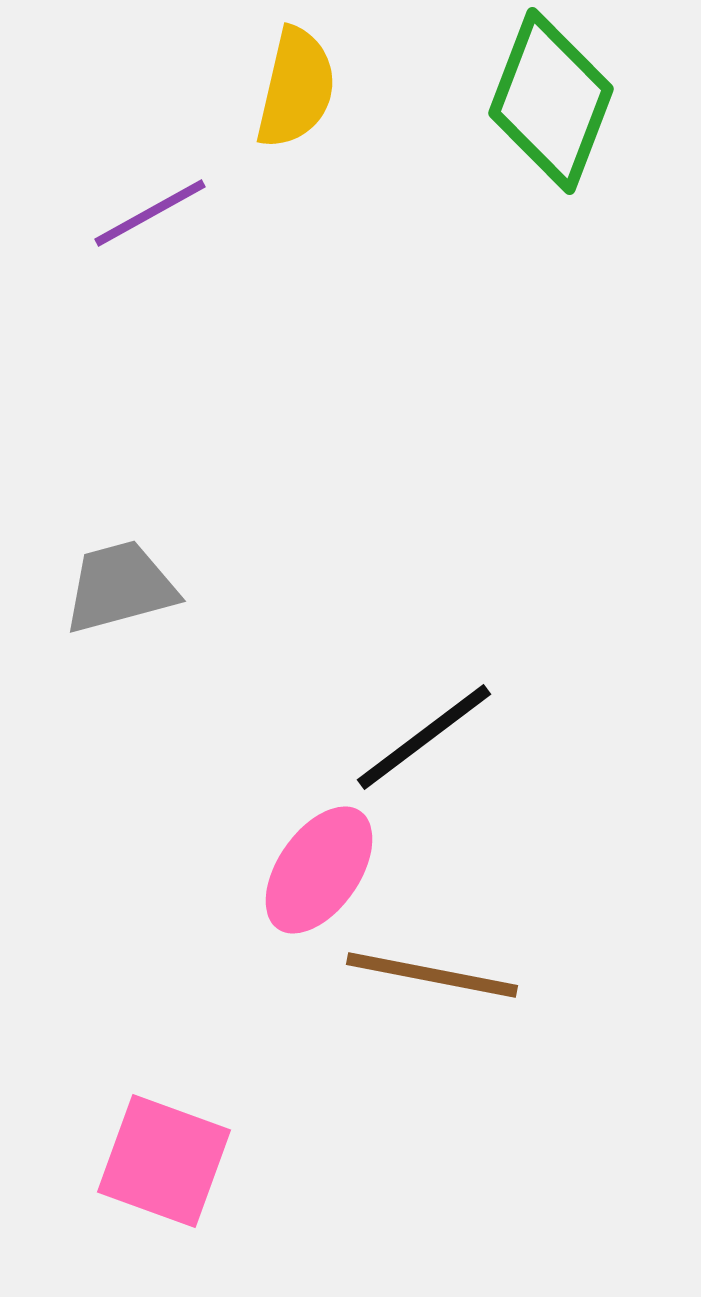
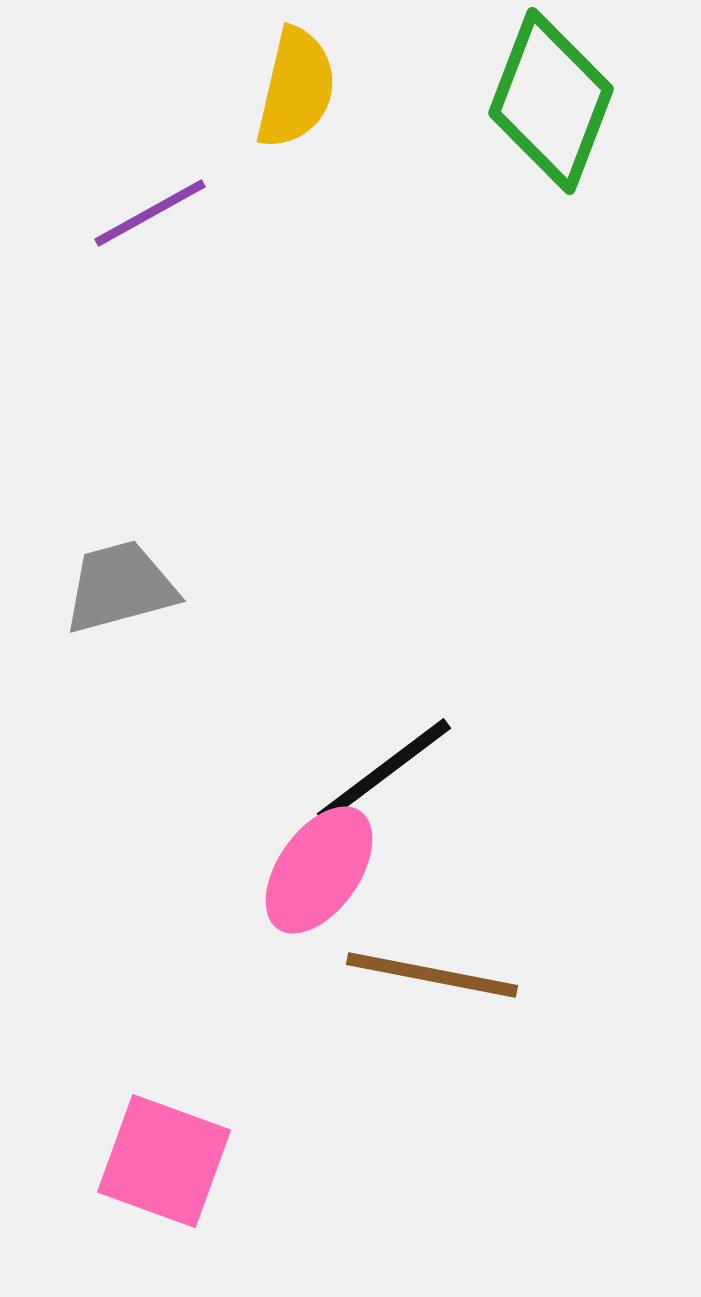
black line: moved 40 px left, 34 px down
